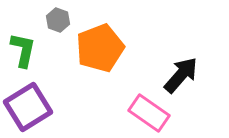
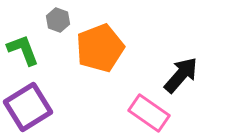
green L-shape: rotated 33 degrees counterclockwise
